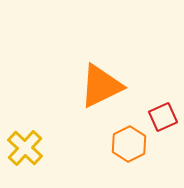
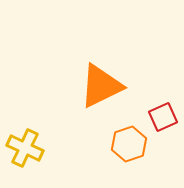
orange hexagon: rotated 8 degrees clockwise
yellow cross: rotated 18 degrees counterclockwise
